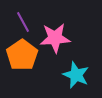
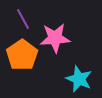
purple line: moved 3 px up
cyan star: moved 3 px right, 4 px down
